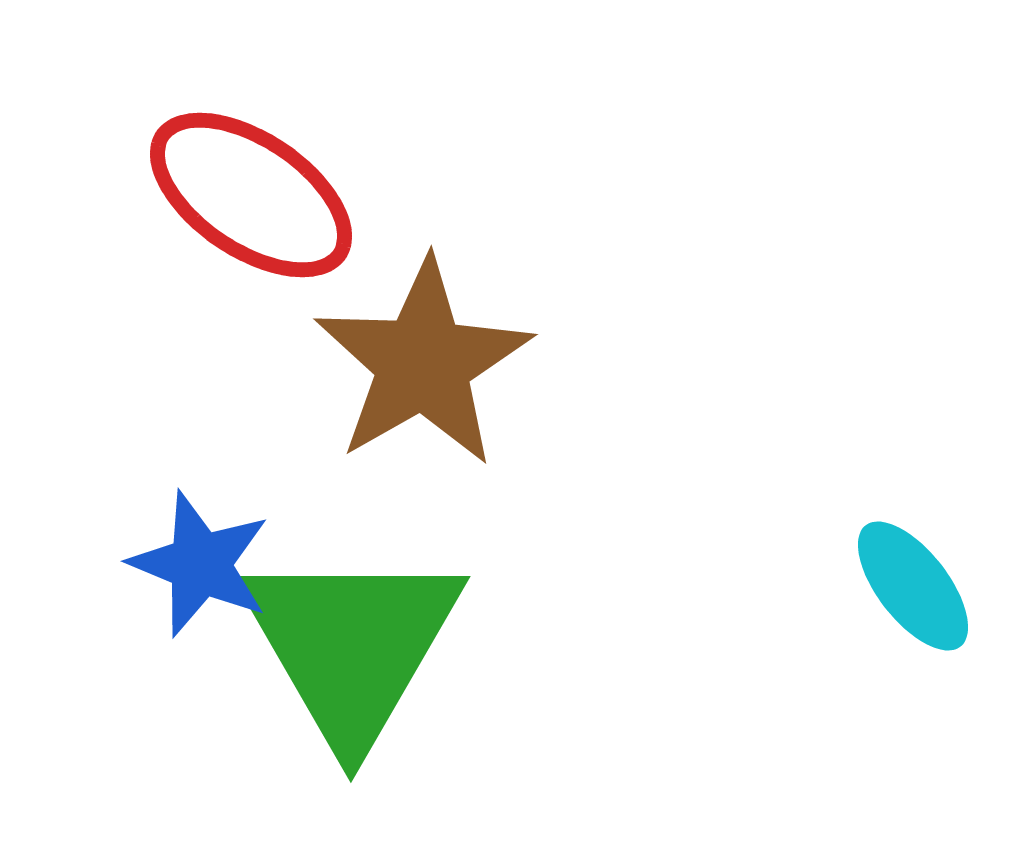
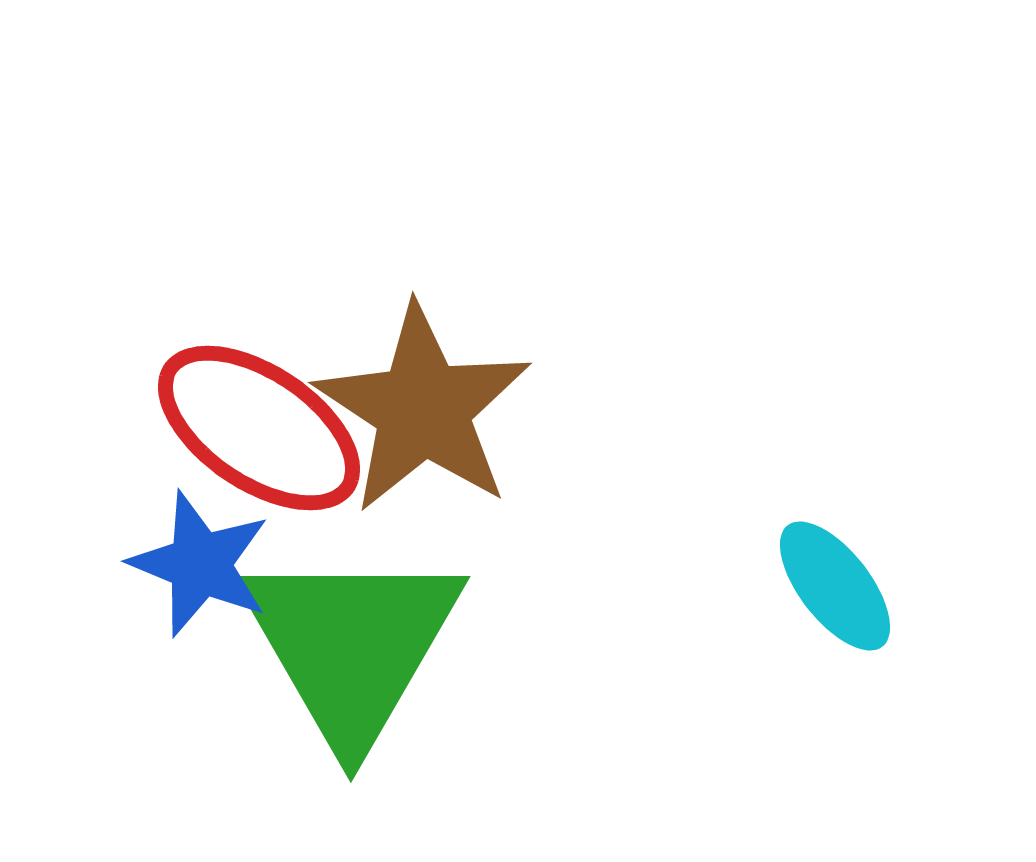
red ellipse: moved 8 px right, 233 px down
brown star: moved 46 px down; rotated 9 degrees counterclockwise
cyan ellipse: moved 78 px left
